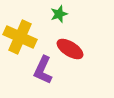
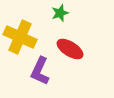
green star: moved 1 px right, 1 px up
purple L-shape: moved 3 px left, 1 px down
